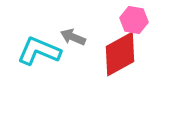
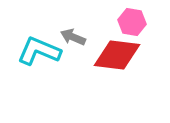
pink hexagon: moved 2 px left, 2 px down
red diamond: moved 3 px left, 1 px down; rotated 36 degrees clockwise
